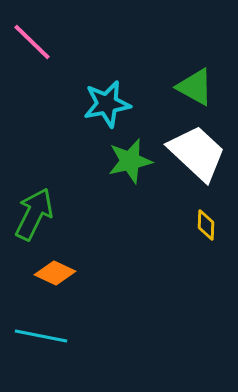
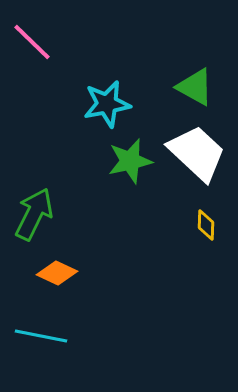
orange diamond: moved 2 px right
